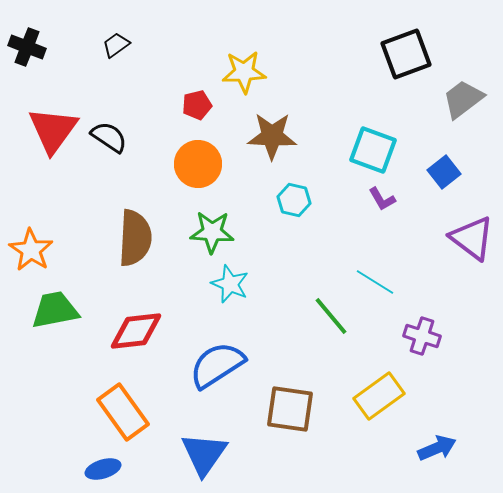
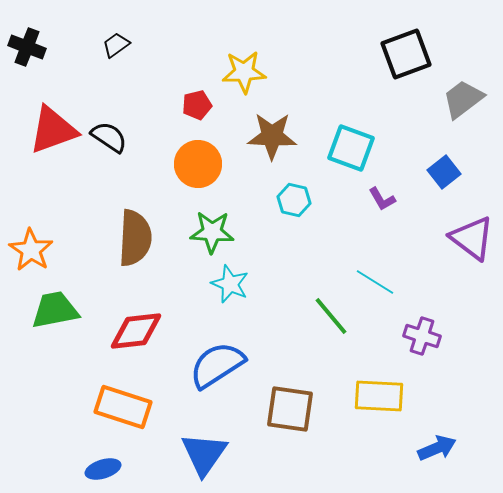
red triangle: rotated 34 degrees clockwise
cyan square: moved 22 px left, 2 px up
yellow rectangle: rotated 39 degrees clockwise
orange rectangle: moved 5 px up; rotated 36 degrees counterclockwise
